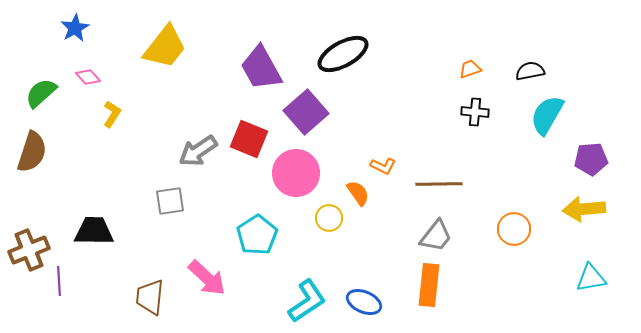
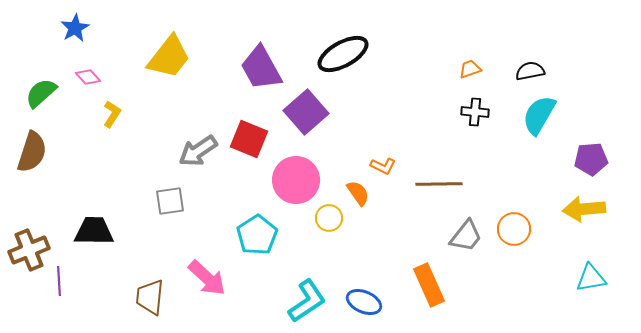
yellow trapezoid: moved 4 px right, 10 px down
cyan semicircle: moved 8 px left
pink circle: moved 7 px down
gray trapezoid: moved 30 px right
orange rectangle: rotated 30 degrees counterclockwise
